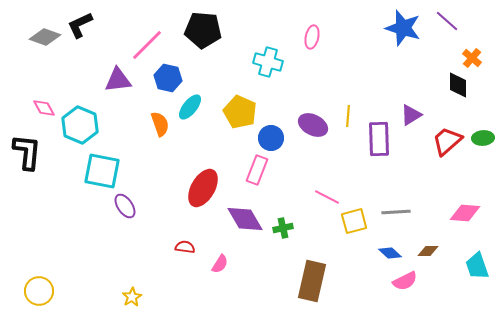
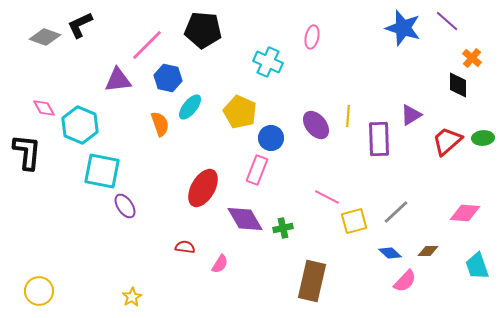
cyan cross at (268, 62): rotated 8 degrees clockwise
purple ellipse at (313, 125): moved 3 px right; rotated 24 degrees clockwise
gray line at (396, 212): rotated 40 degrees counterclockwise
pink semicircle at (405, 281): rotated 20 degrees counterclockwise
